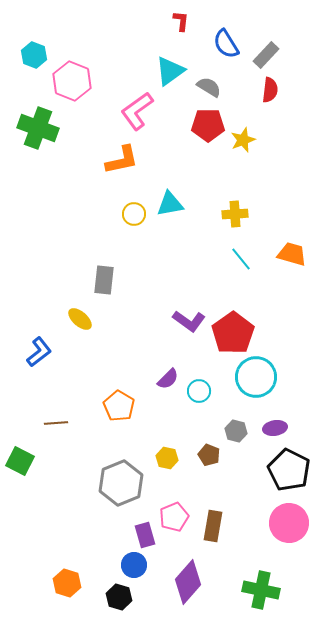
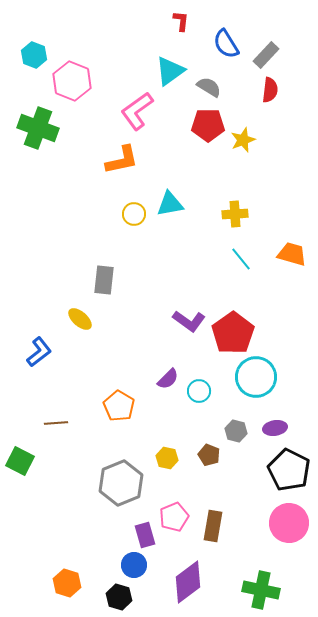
purple diamond at (188, 582): rotated 12 degrees clockwise
